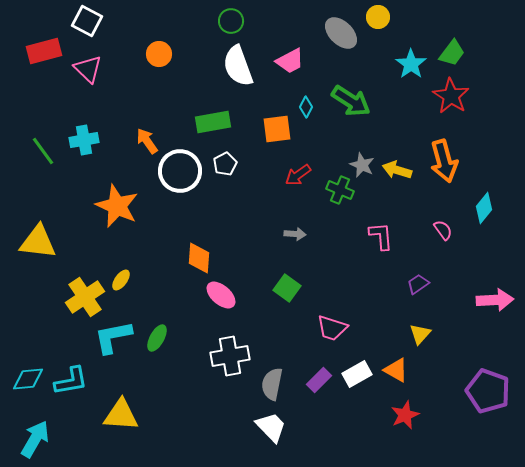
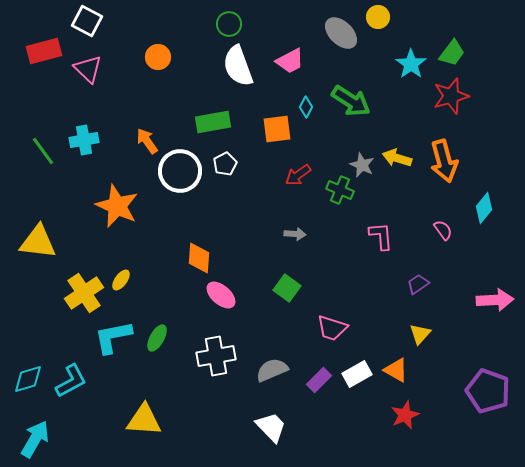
green circle at (231, 21): moved 2 px left, 3 px down
orange circle at (159, 54): moved 1 px left, 3 px down
red star at (451, 96): rotated 24 degrees clockwise
yellow arrow at (397, 170): moved 12 px up
yellow cross at (85, 297): moved 1 px left, 4 px up
white cross at (230, 356): moved 14 px left
cyan diamond at (28, 379): rotated 12 degrees counterclockwise
cyan L-shape at (71, 381): rotated 18 degrees counterclockwise
gray semicircle at (272, 384): moved 14 px up; rotated 56 degrees clockwise
yellow triangle at (121, 415): moved 23 px right, 5 px down
